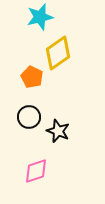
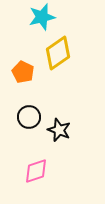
cyan star: moved 2 px right
orange pentagon: moved 9 px left, 5 px up
black star: moved 1 px right, 1 px up
